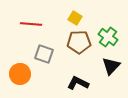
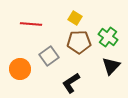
gray square: moved 5 px right, 2 px down; rotated 36 degrees clockwise
orange circle: moved 5 px up
black L-shape: moved 7 px left; rotated 60 degrees counterclockwise
